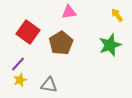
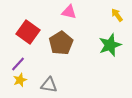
pink triangle: rotated 21 degrees clockwise
